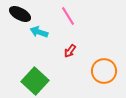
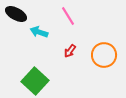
black ellipse: moved 4 px left
orange circle: moved 16 px up
